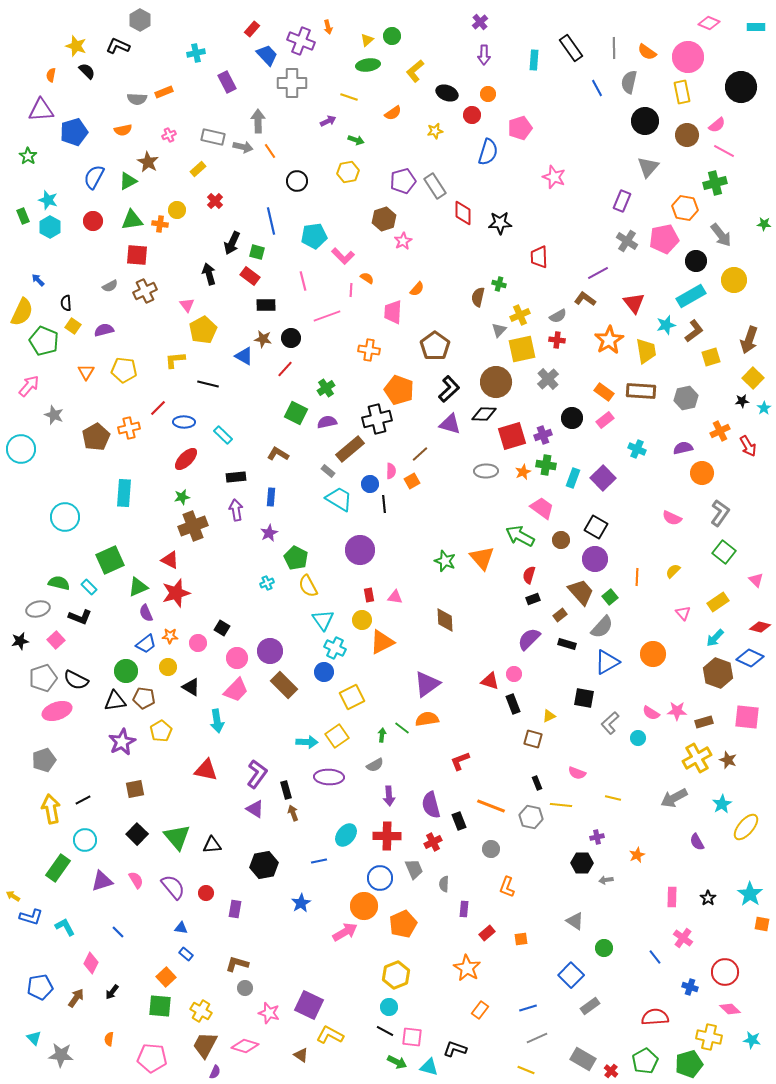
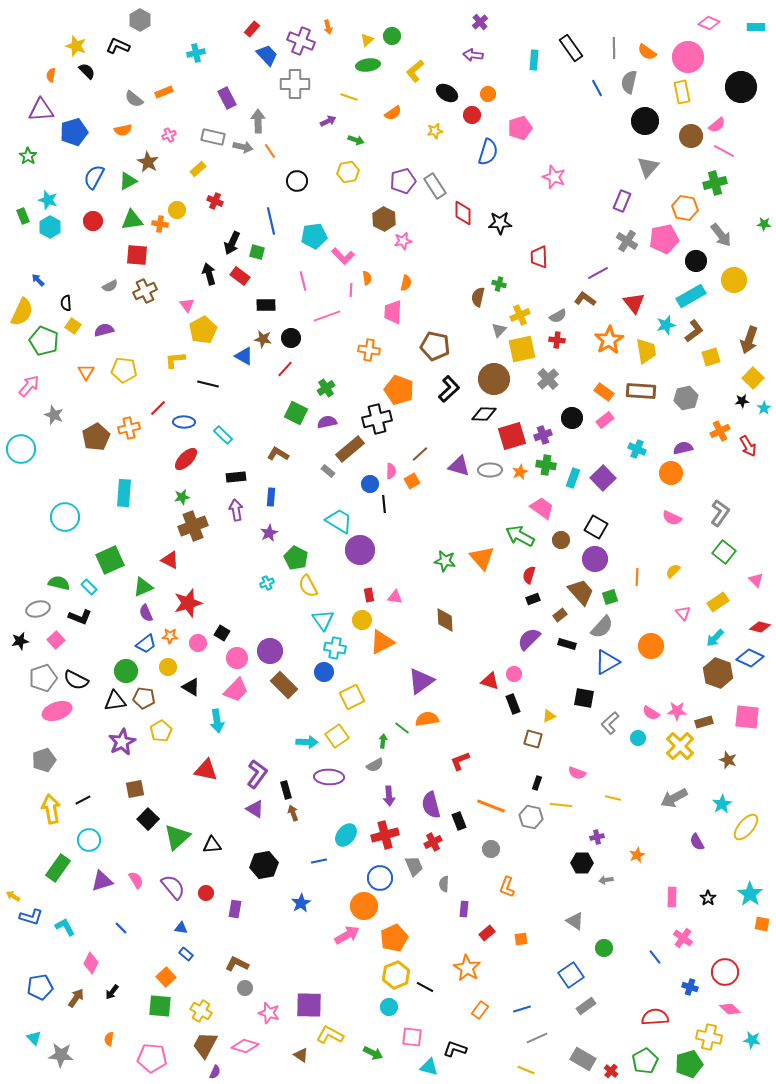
purple arrow at (484, 55): moved 11 px left; rotated 96 degrees clockwise
purple rectangle at (227, 82): moved 16 px down
gray cross at (292, 83): moved 3 px right, 1 px down
black ellipse at (447, 93): rotated 10 degrees clockwise
gray semicircle at (137, 99): moved 3 px left; rotated 36 degrees clockwise
brown circle at (687, 135): moved 4 px right, 1 px down
red cross at (215, 201): rotated 21 degrees counterclockwise
brown hexagon at (384, 219): rotated 15 degrees counterclockwise
pink star at (403, 241): rotated 18 degrees clockwise
red rectangle at (250, 276): moved 10 px left
orange semicircle at (367, 278): rotated 48 degrees clockwise
orange semicircle at (417, 289): moved 11 px left, 6 px up; rotated 28 degrees counterclockwise
brown pentagon at (435, 346): rotated 24 degrees counterclockwise
brown circle at (496, 382): moved 2 px left, 3 px up
purple triangle at (450, 424): moved 9 px right, 42 px down
gray ellipse at (486, 471): moved 4 px right, 1 px up
orange star at (523, 472): moved 3 px left
orange circle at (702, 473): moved 31 px left
cyan trapezoid at (339, 499): moved 22 px down
green star at (445, 561): rotated 10 degrees counterclockwise
green triangle at (138, 587): moved 5 px right
red star at (176, 593): moved 12 px right, 10 px down
green square at (610, 597): rotated 21 degrees clockwise
black square at (222, 628): moved 5 px down
cyan cross at (335, 648): rotated 15 degrees counterclockwise
orange circle at (653, 654): moved 2 px left, 8 px up
purple triangle at (427, 684): moved 6 px left, 3 px up
green arrow at (382, 735): moved 1 px right, 6 px down
yellow cross at (697, 758): moved 17 px left, 12 px up; rotated 16 degrees counterclockwise
black rectangle at (537, 783): rotated 40 degrees clockwise
black square at (137, 834): moved 11 px right, 15 px up
red cross at (387, 836): moved 2 px left, 1 px up; rotated 16 degrees counterclockwise
green triangle at (177, 837): rotated 28 degrees clockwise
cyan circle at (85, 840): moved 4 px right
gray trapezoid at (414, 869): moved 3 px up
orange pentagon at (403, 924): moved 9 px left, 14 px down
blue line at (118, 932): moved 3 px right, 4 px up
pink arrow at (345, 932): moved 2 px right, 3 px down
brown L-shape at (237, 964): rotated 10 degrees clockwise
blue square at (571, 975): rotated 10 degrees clockwise
purple square at (309, 1005): rotated 24 degrees counterclockwise
gray rectangle at (590, 1006): moved 4 px left
blue line at (528, 1008): moved 6 px left, 1 px down
black line at (385, 1031): moved 40 px right, 44 px up
green arrow at (397, 1062): moved 24 px left, 9 px up
